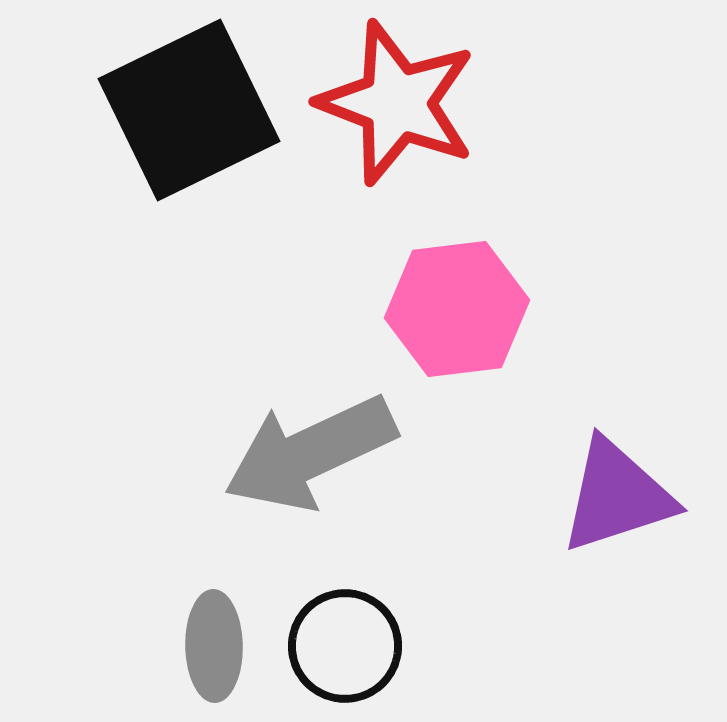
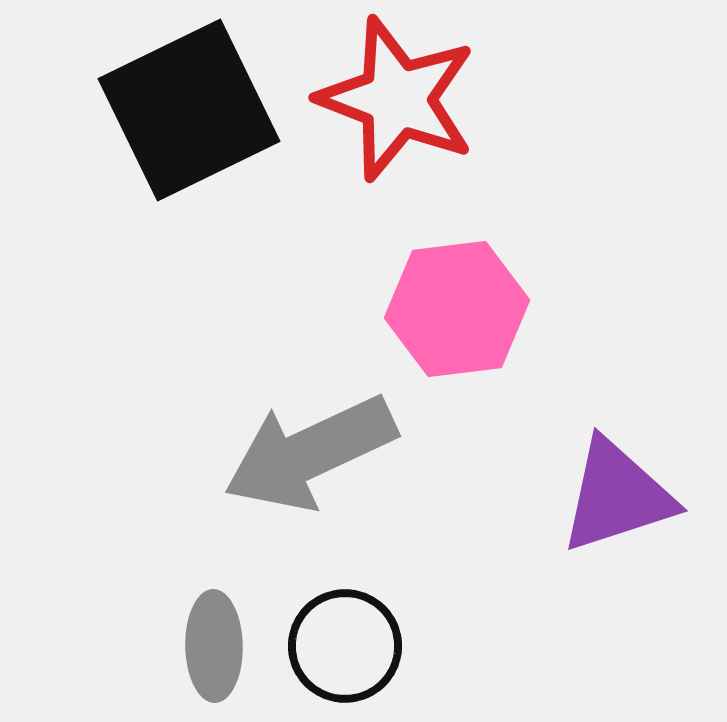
red star: moved 4 px up
